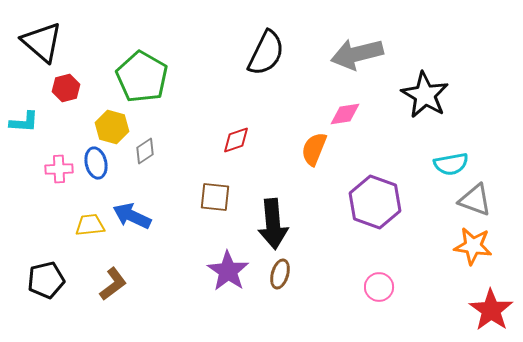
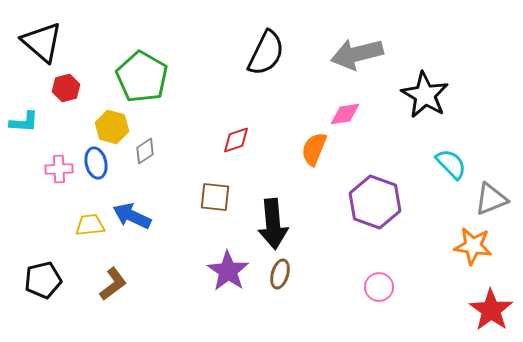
cyan semicircle: rotated 124 degrees counterclockwise
gray triangle: moved 16 px right, 1 px up; rotated 42 degrees counterclockwise
black pentagon: moved 3 px left
